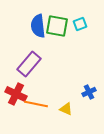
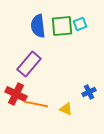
green square: moved 5 px right; rotated 15 degrees counterclockwise
